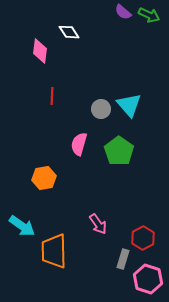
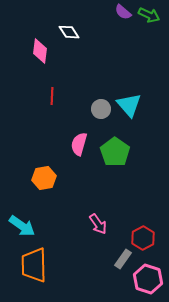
green pentagon: moved 4 px left, 1 px down
orange trapezoid: moved 20 px left, 14 px down
gray rectangle: rotated 18 degrees clockwise
